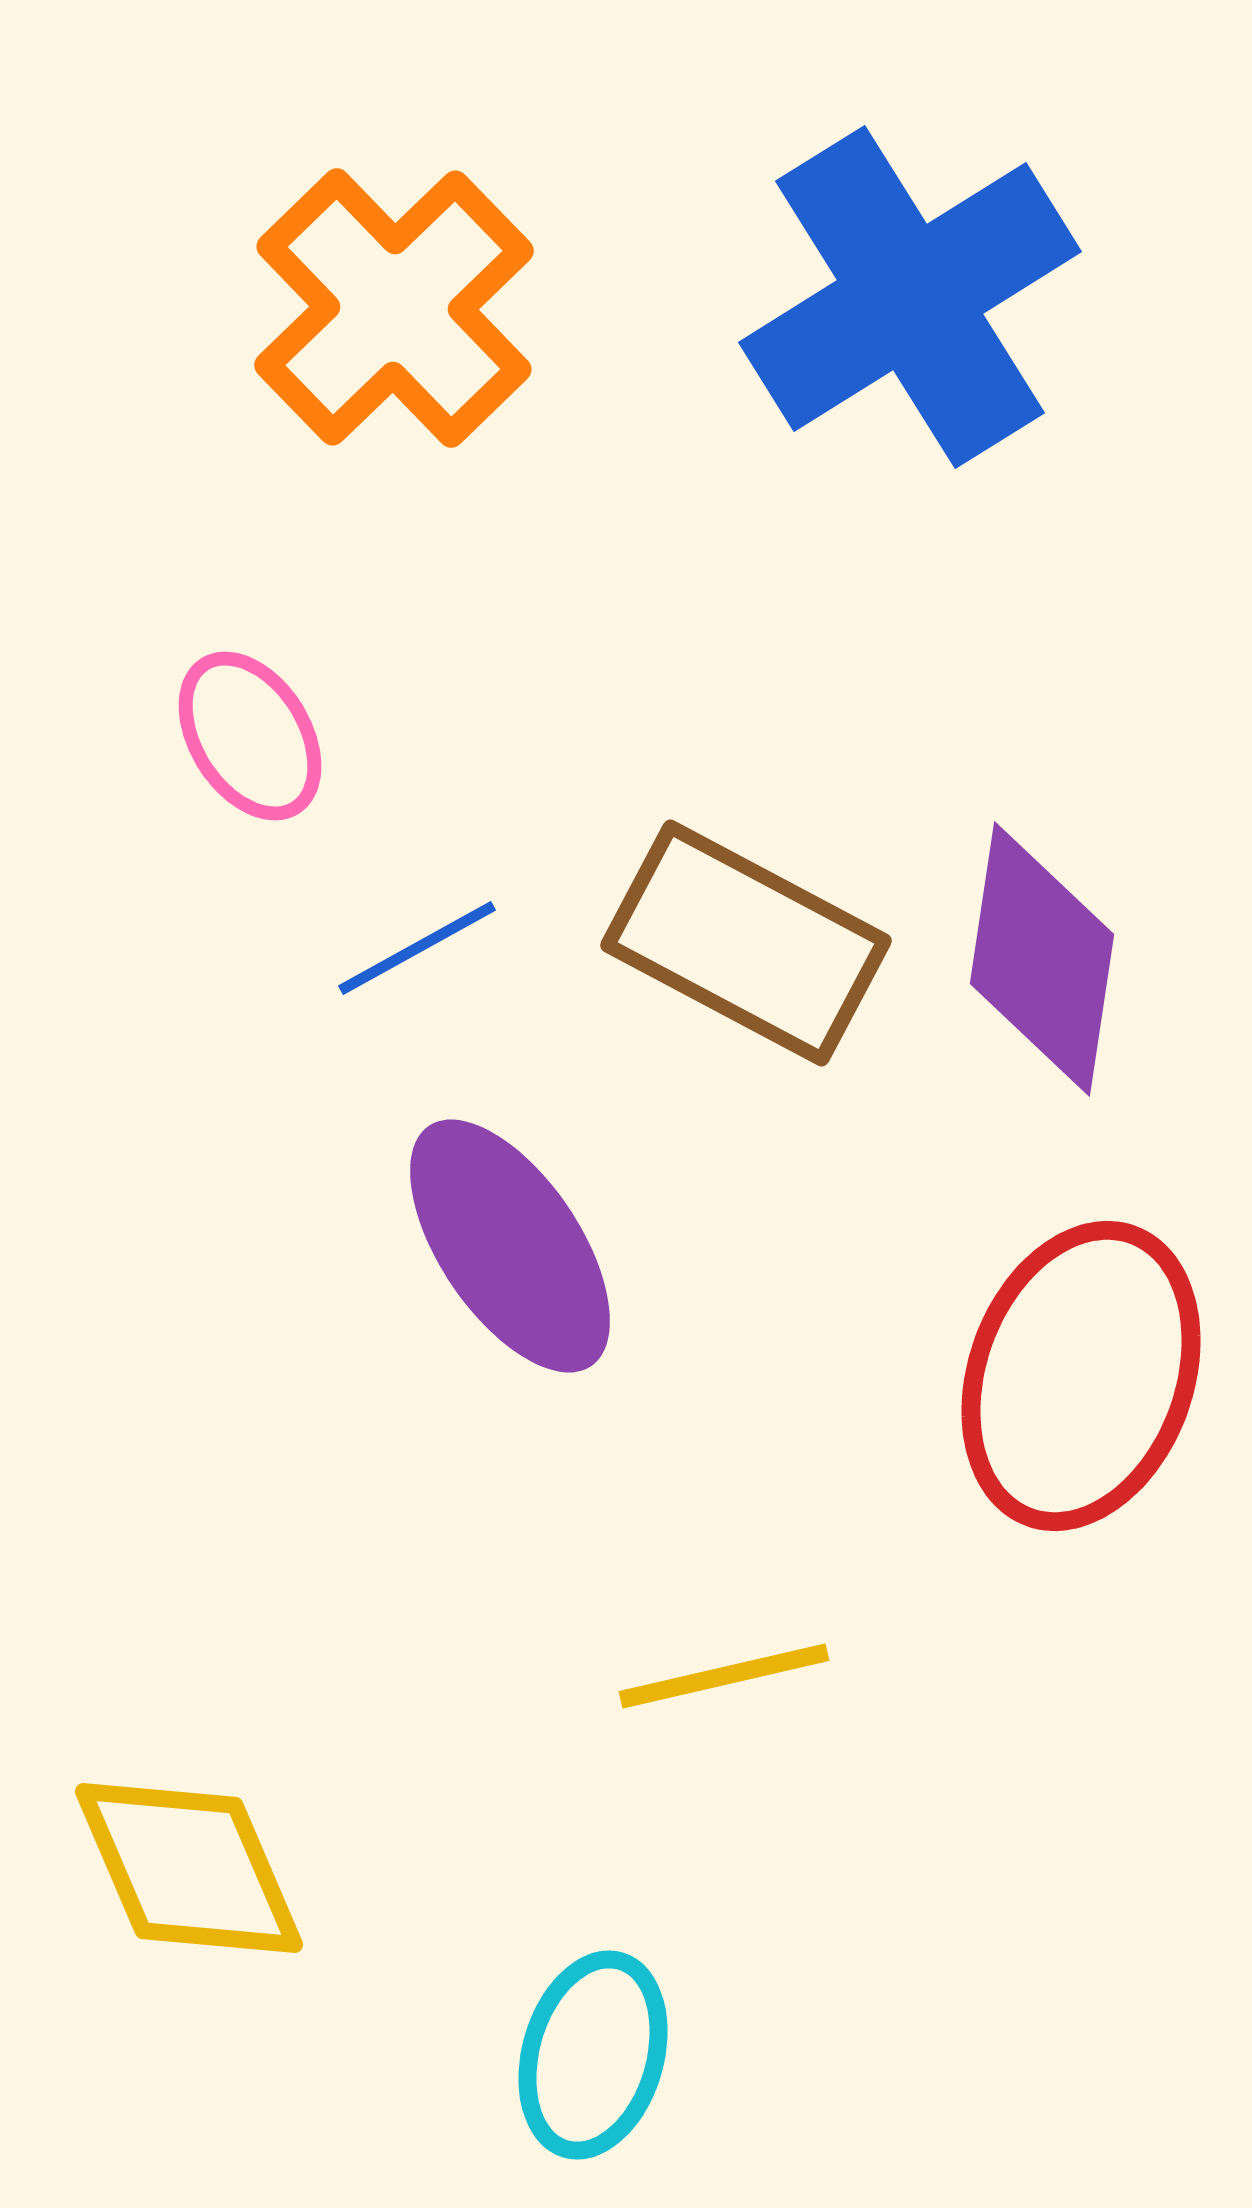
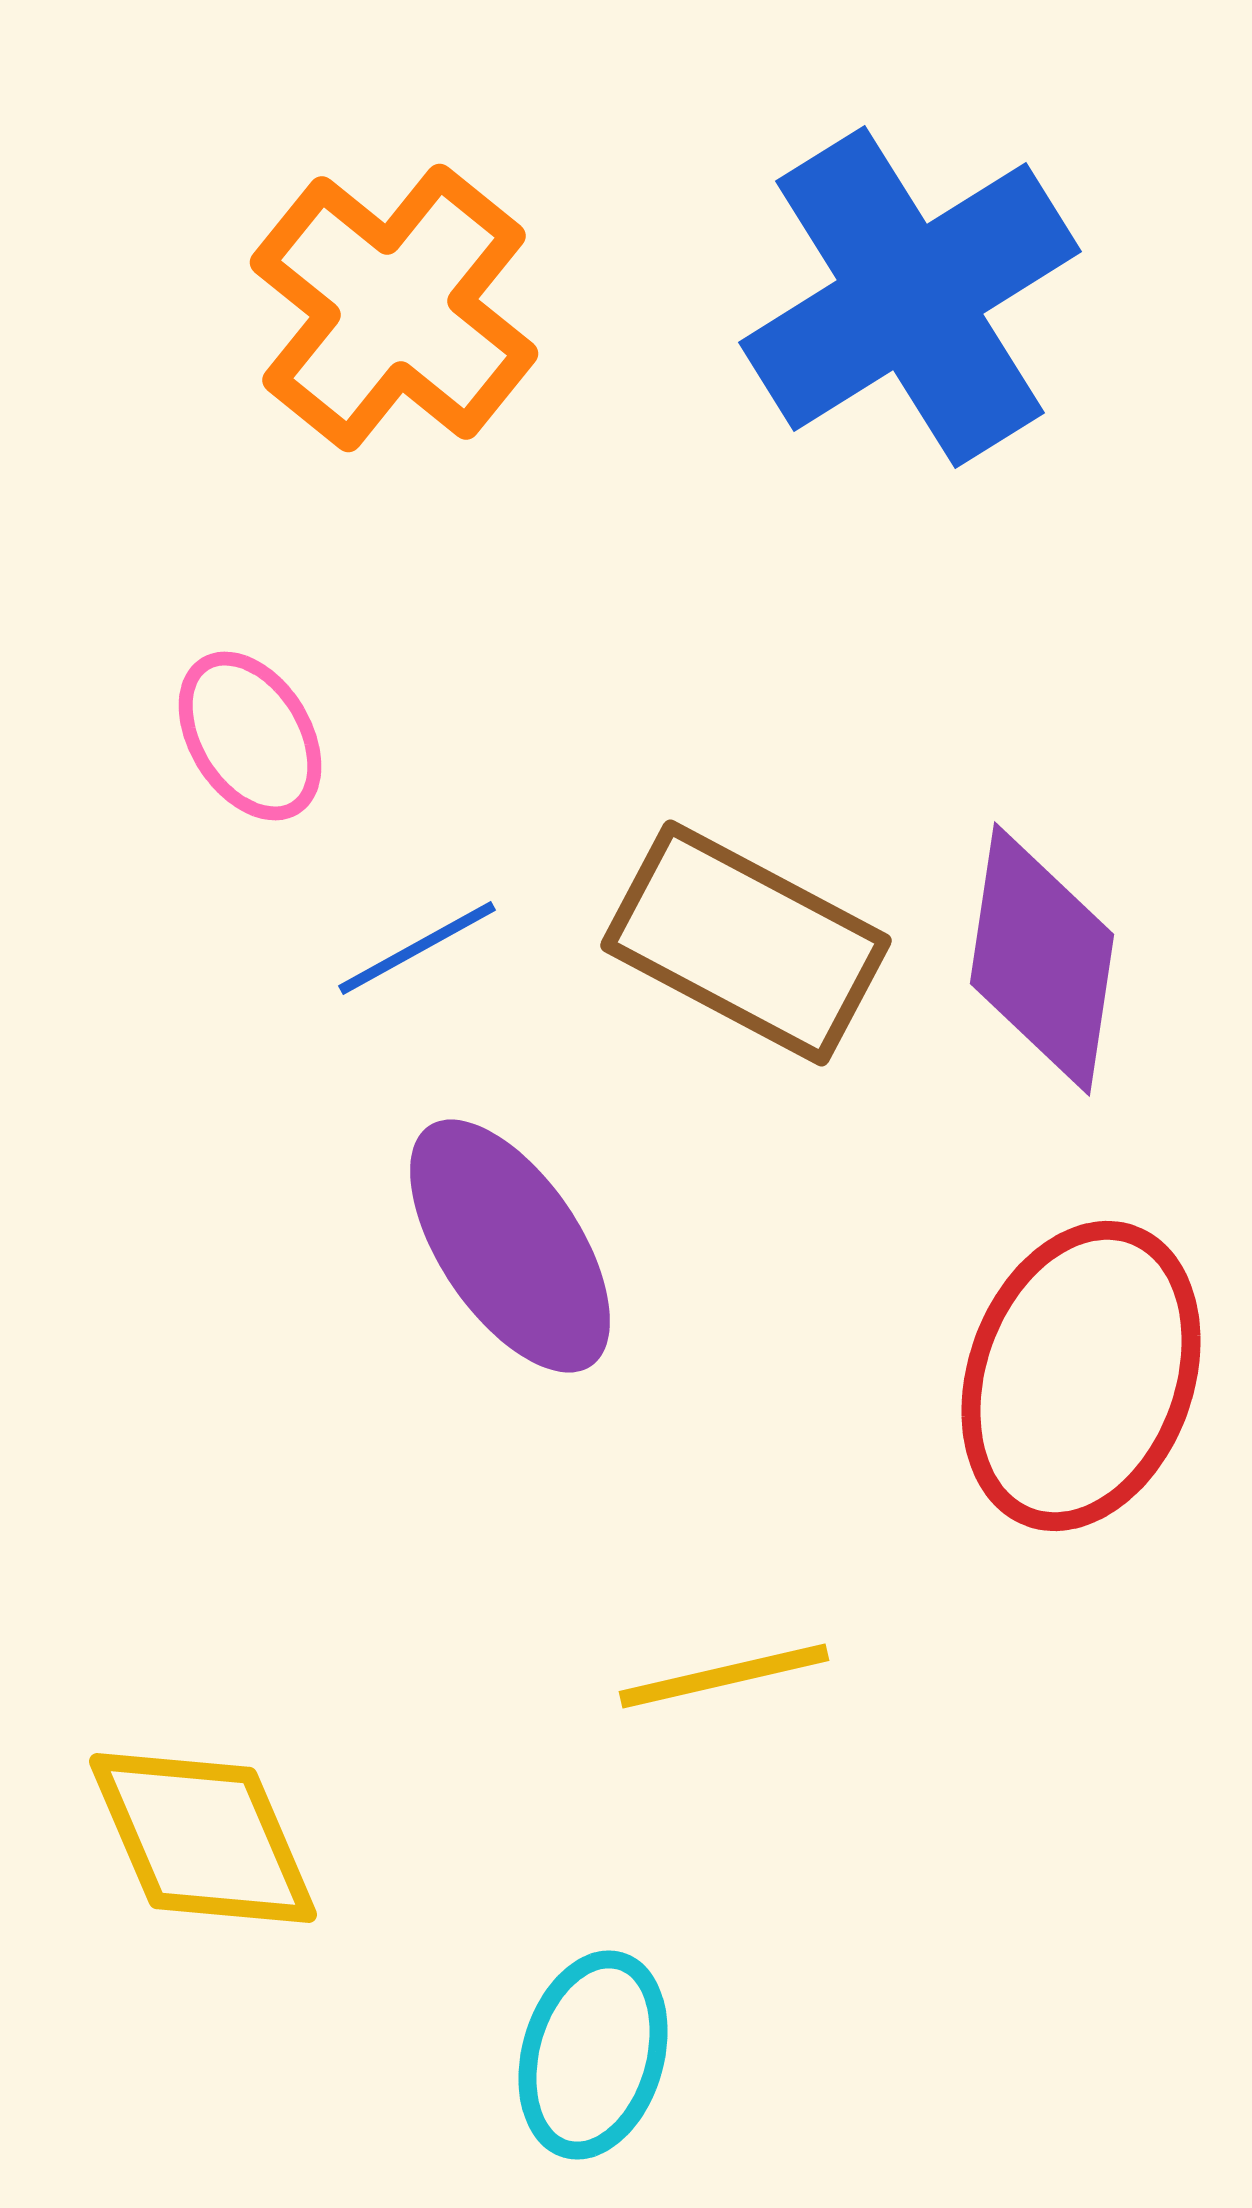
orange cross: rotated 7 degrees counterclockwise
yellow diamond: moved 14 px right, 30 px up
